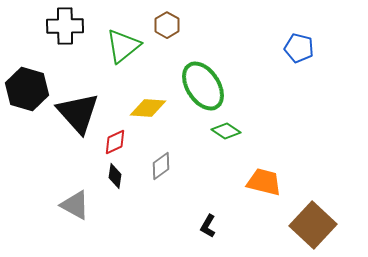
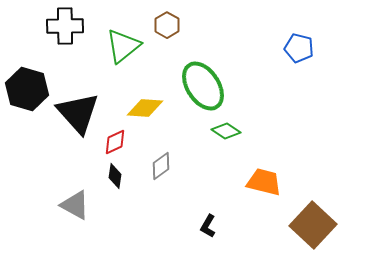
yellow diamond: moved 3 px left
